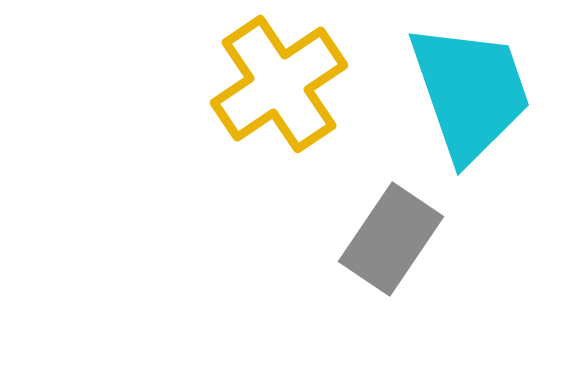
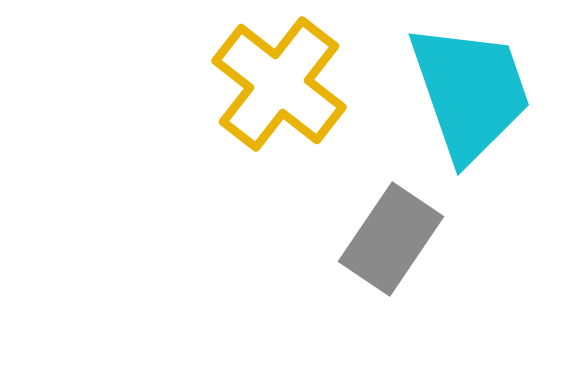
yellow cross: rotated 18 degrees counterclockwise
